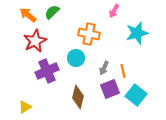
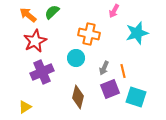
purple cross: moved 5 px left, 1 px down
cyan square: moved 2 px down; rotated 20 degrees counterclockwise
